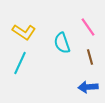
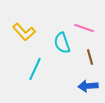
pink line: moved 4 px left, 1 px down; rotated 36 degrees counterclockwise
yellow L-shape: rotated 15 degrees clockwise
cyan line: moved 15 px right, 6 px down
blue arrow: moved 1 px up
